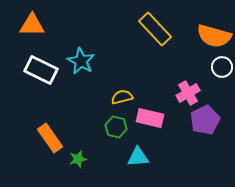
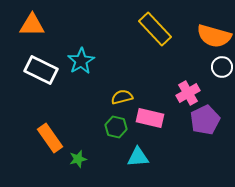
cyan star: rotated 12 degrees clockwise
